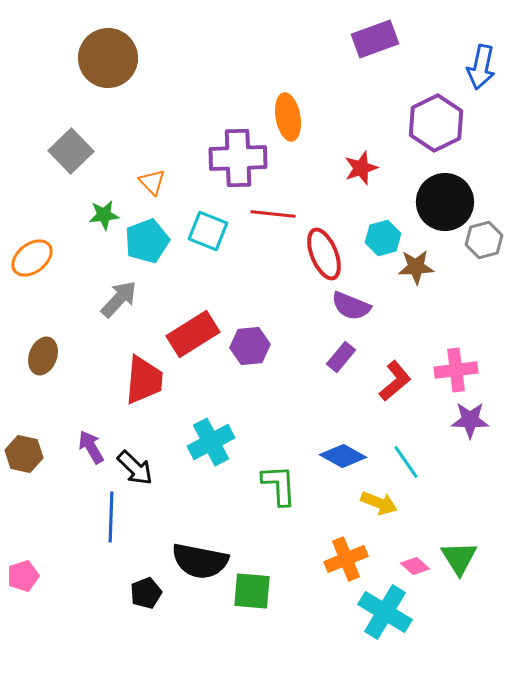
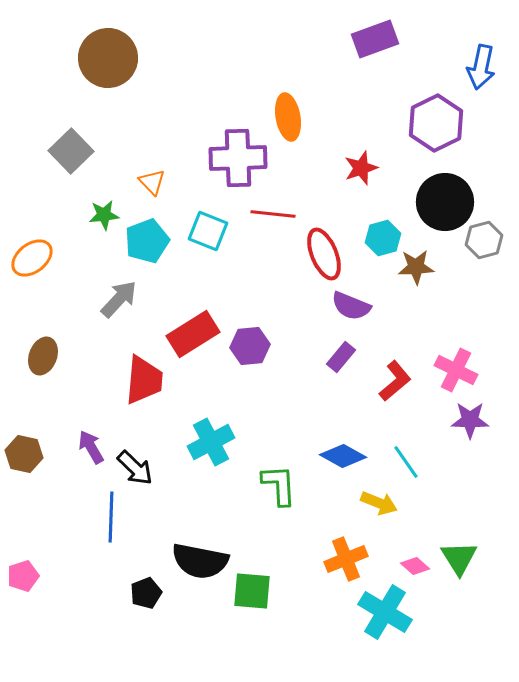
pink cross at (456, 370): rotated 33 degrees clockwise
